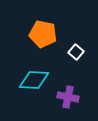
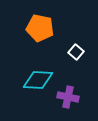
orange pentagon: moved 3 px left, 6 px up
cyan diamond: moved 4 px right
